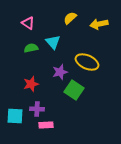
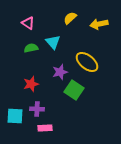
yellow ellipse: rotated 15 degrees clockwise
pink rectangle: moved 1 px left, 3 px down
